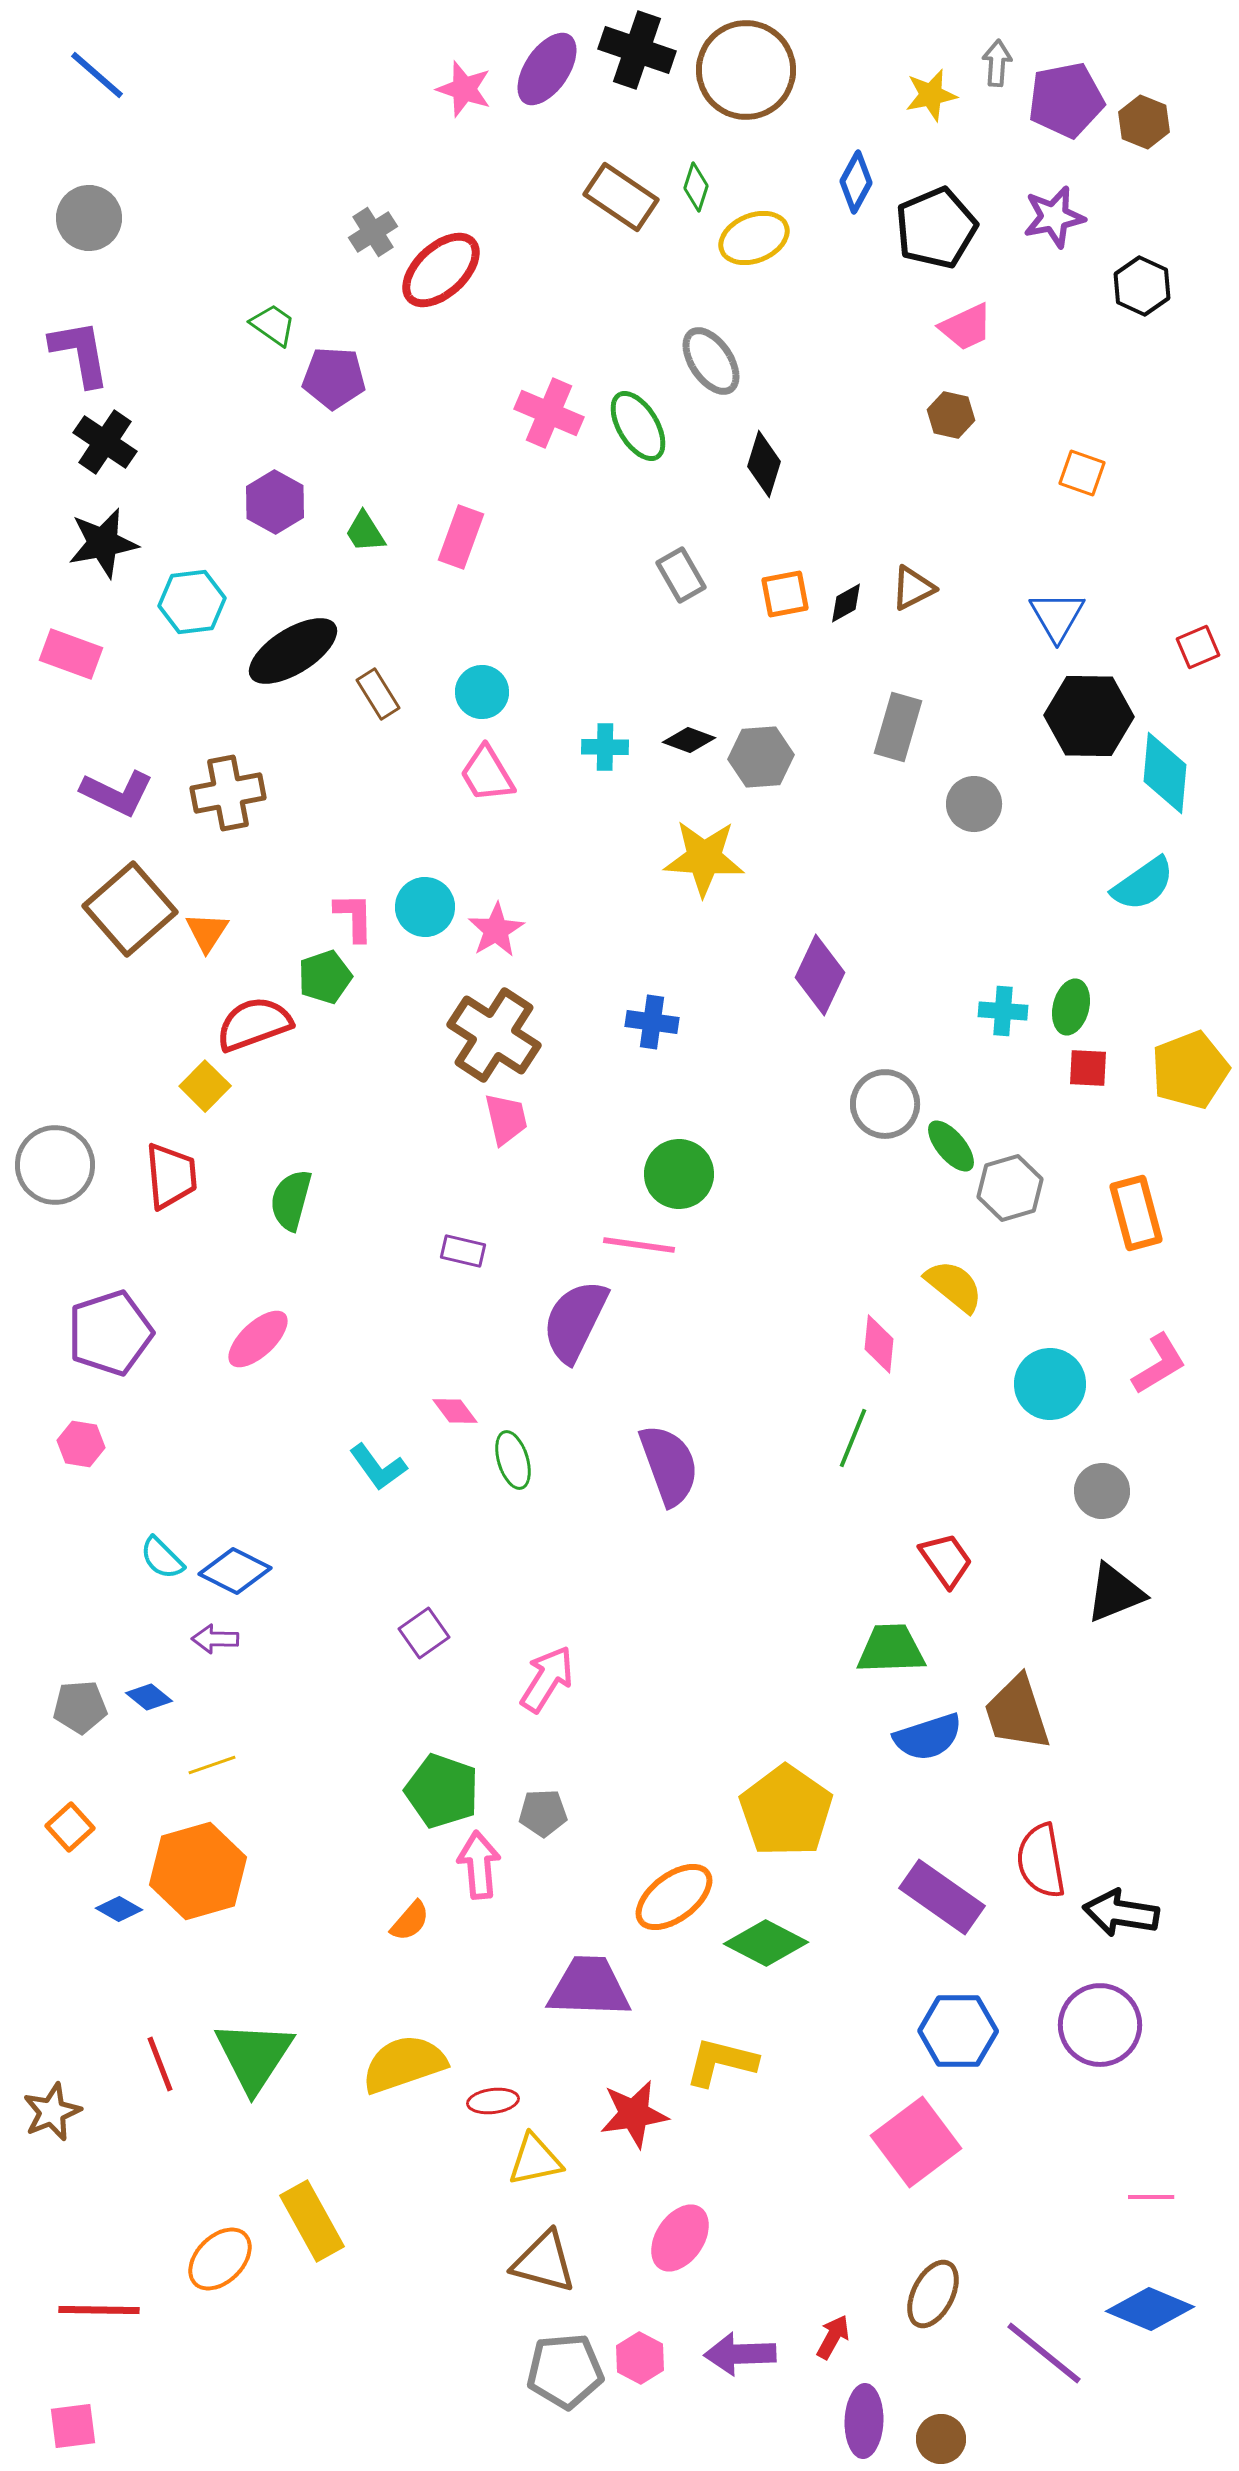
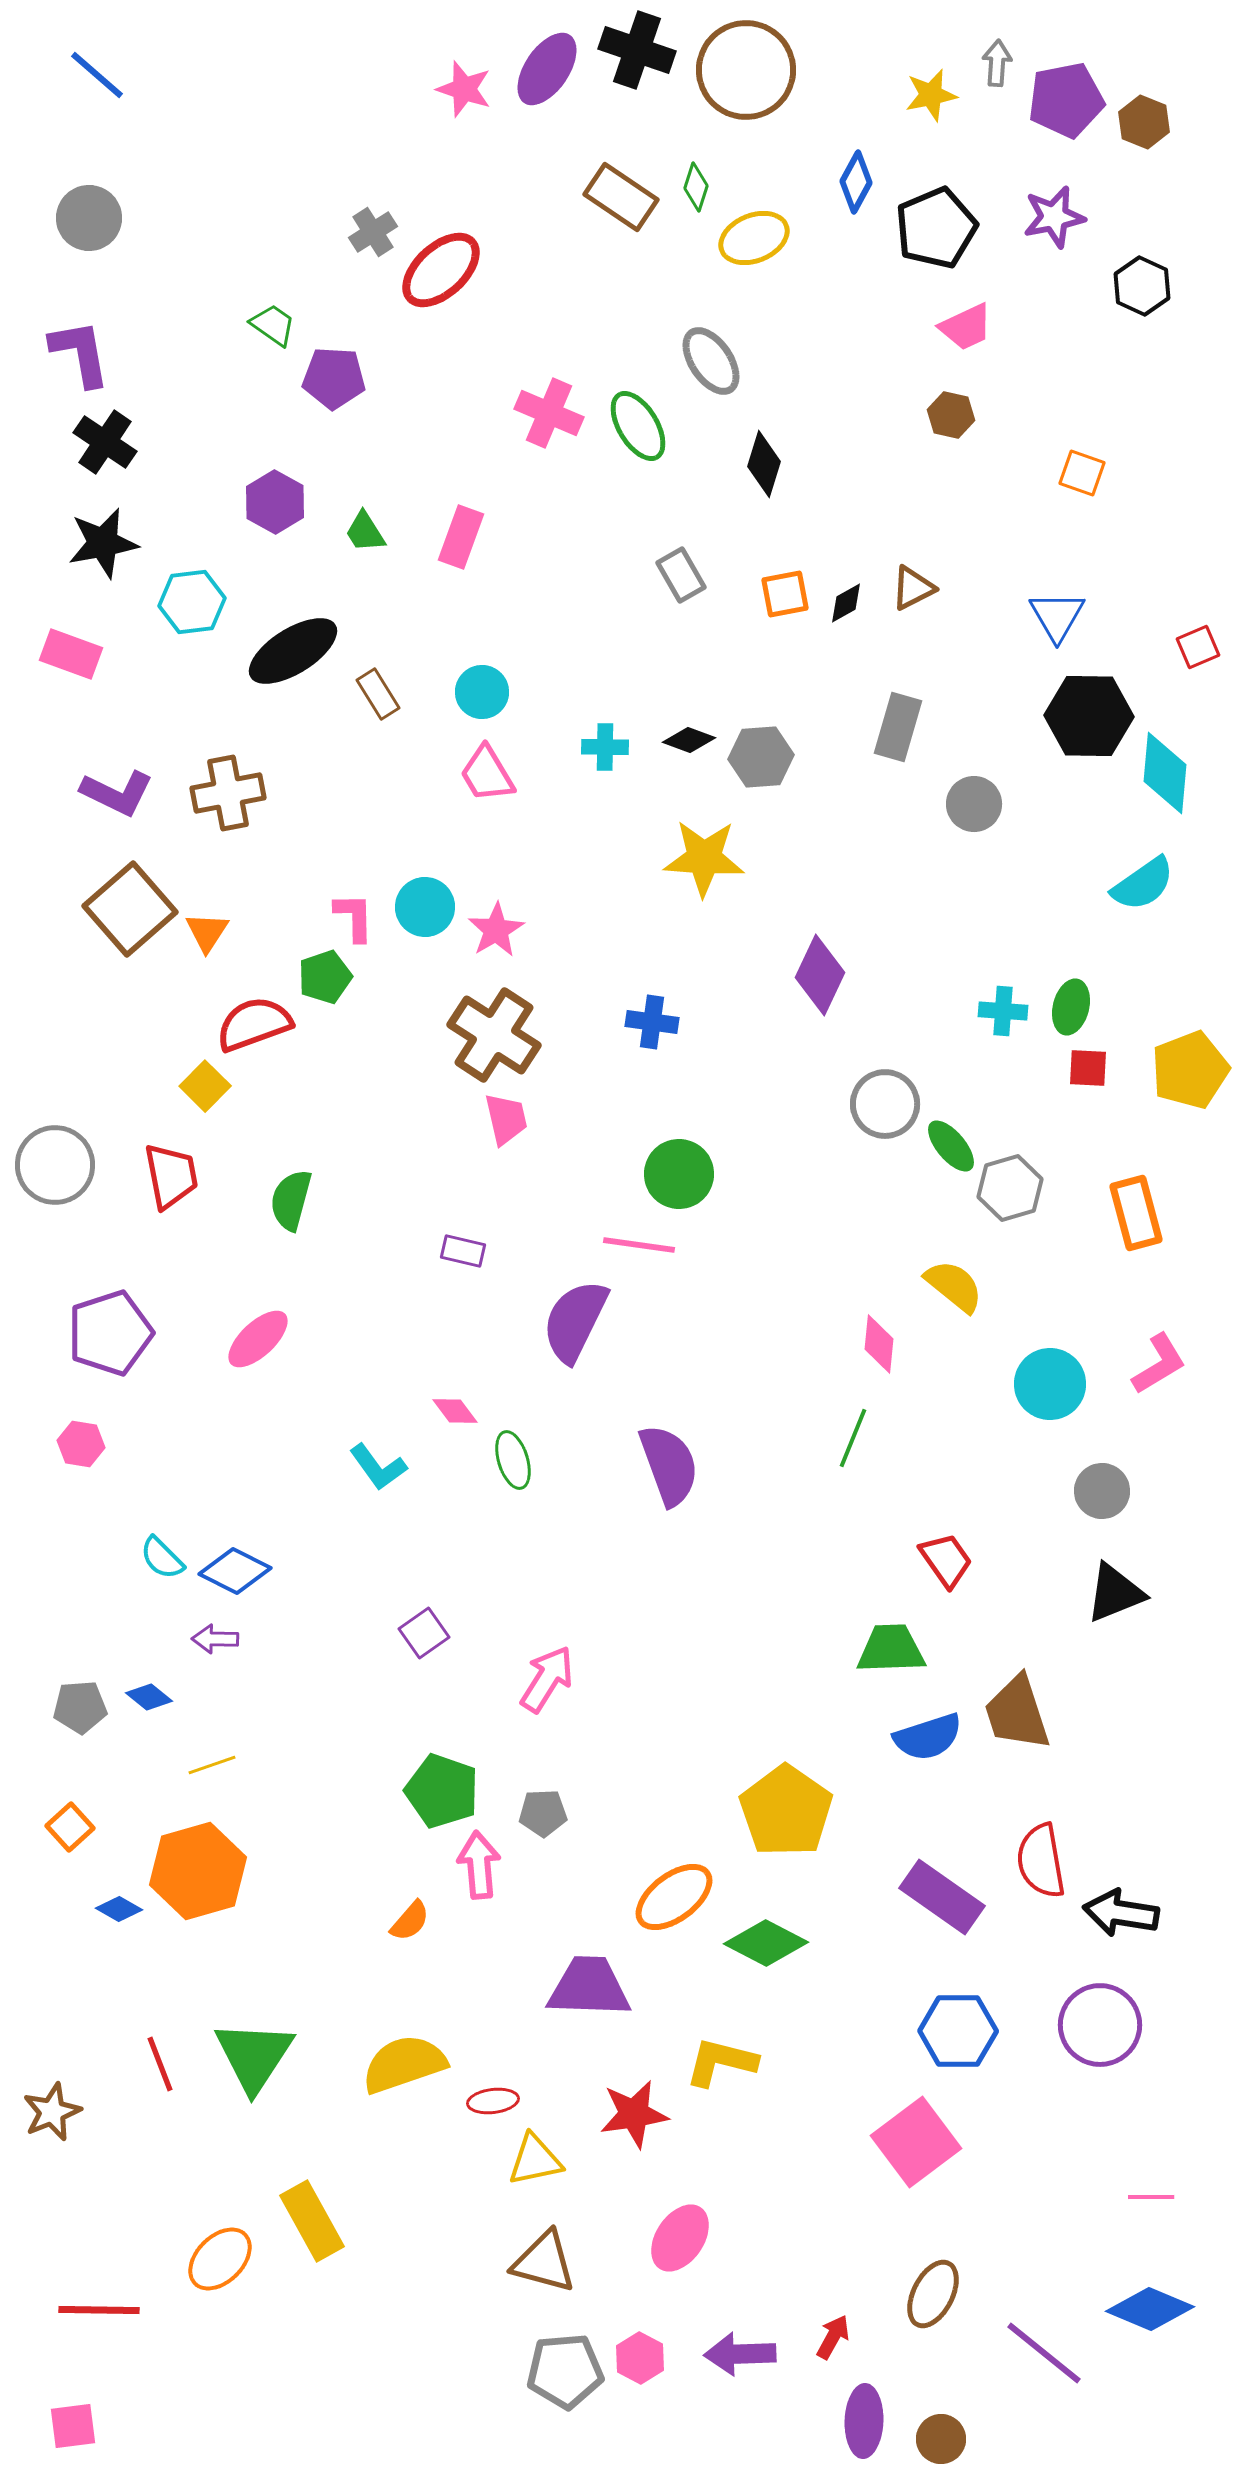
red trapezoid at (171, 1176): rotated 6 degrees counterclockwise
